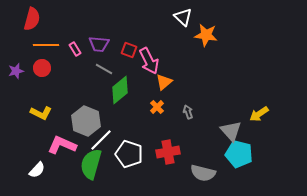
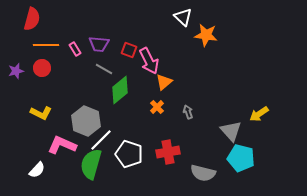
cyan pentagon: moved 2 px right, 4 px down
